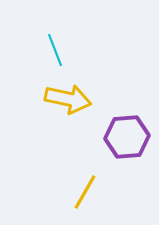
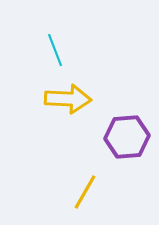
yellow arrow: rotated 9 degrees counterclockwise
